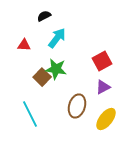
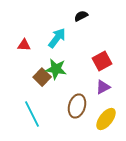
black semicircle: moved 37 px right
cyan line: moved 2 px right
